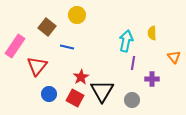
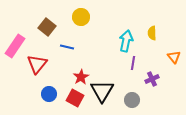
yellow circle: moved 4 px right, 2 px down
red triangle: moved 2 px up
purple cross: rotated 24 degrees counterclockwise
